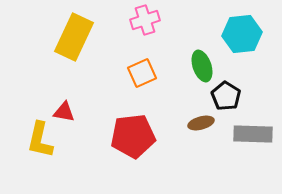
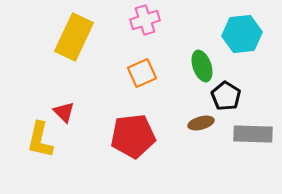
red triangle: rotated 35 degrees clockwise
